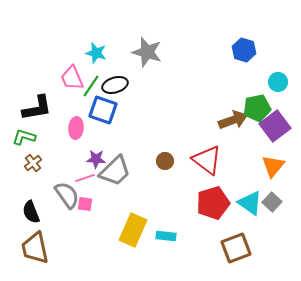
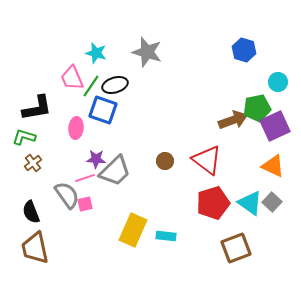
purple square: rotated 12 degrees clockwise
orange triangle: rotated 45 degrees counterclockwise
pink square: rotated 21 degrees counterclockwise
